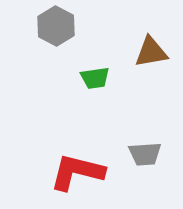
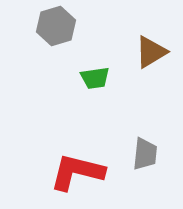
gray hexagon: rotated 15 degrees clockwise
brown triangle: rotated 21 degrees counterclockwise
gray trapezoid: rotated 80 degrees counterclockwise
